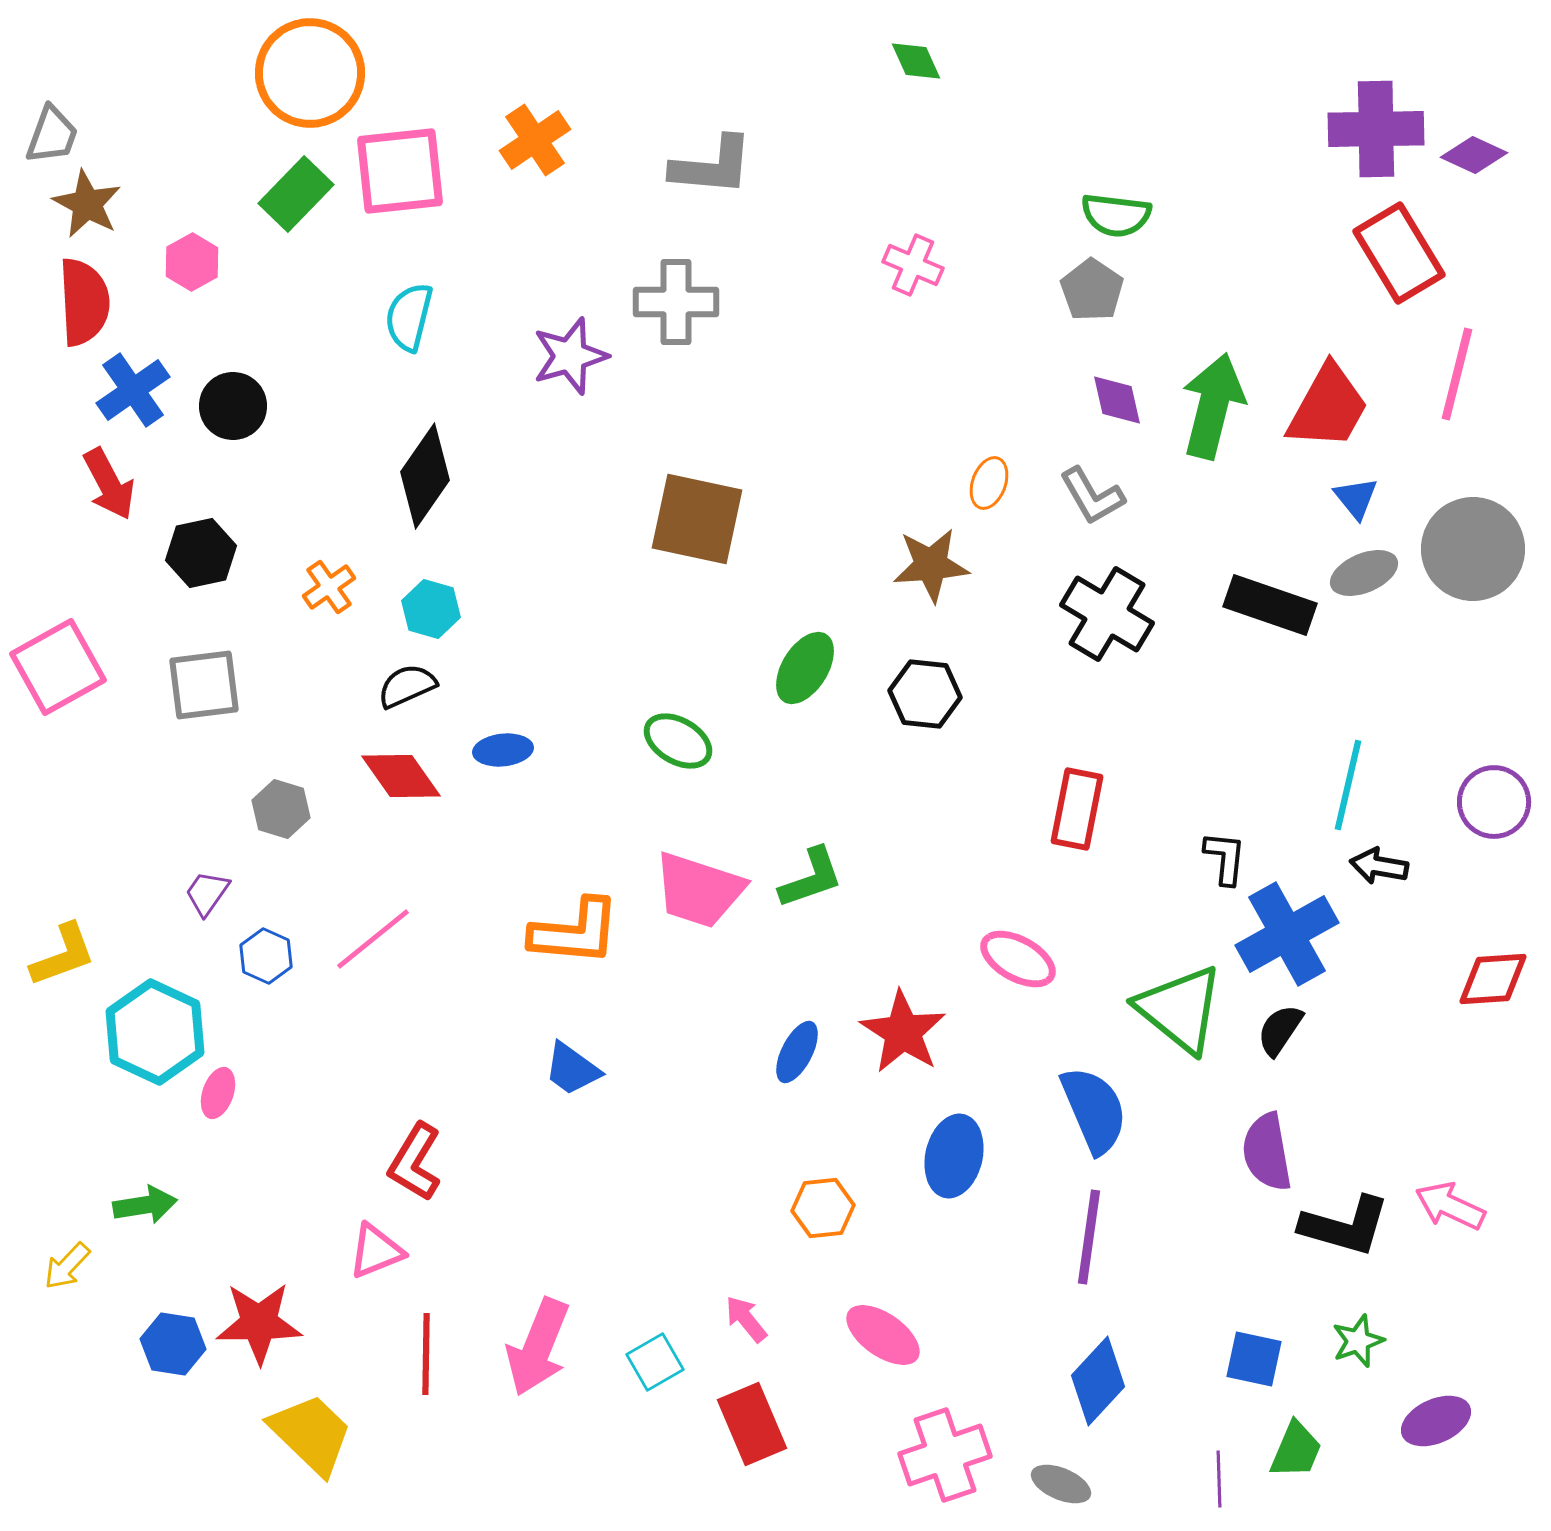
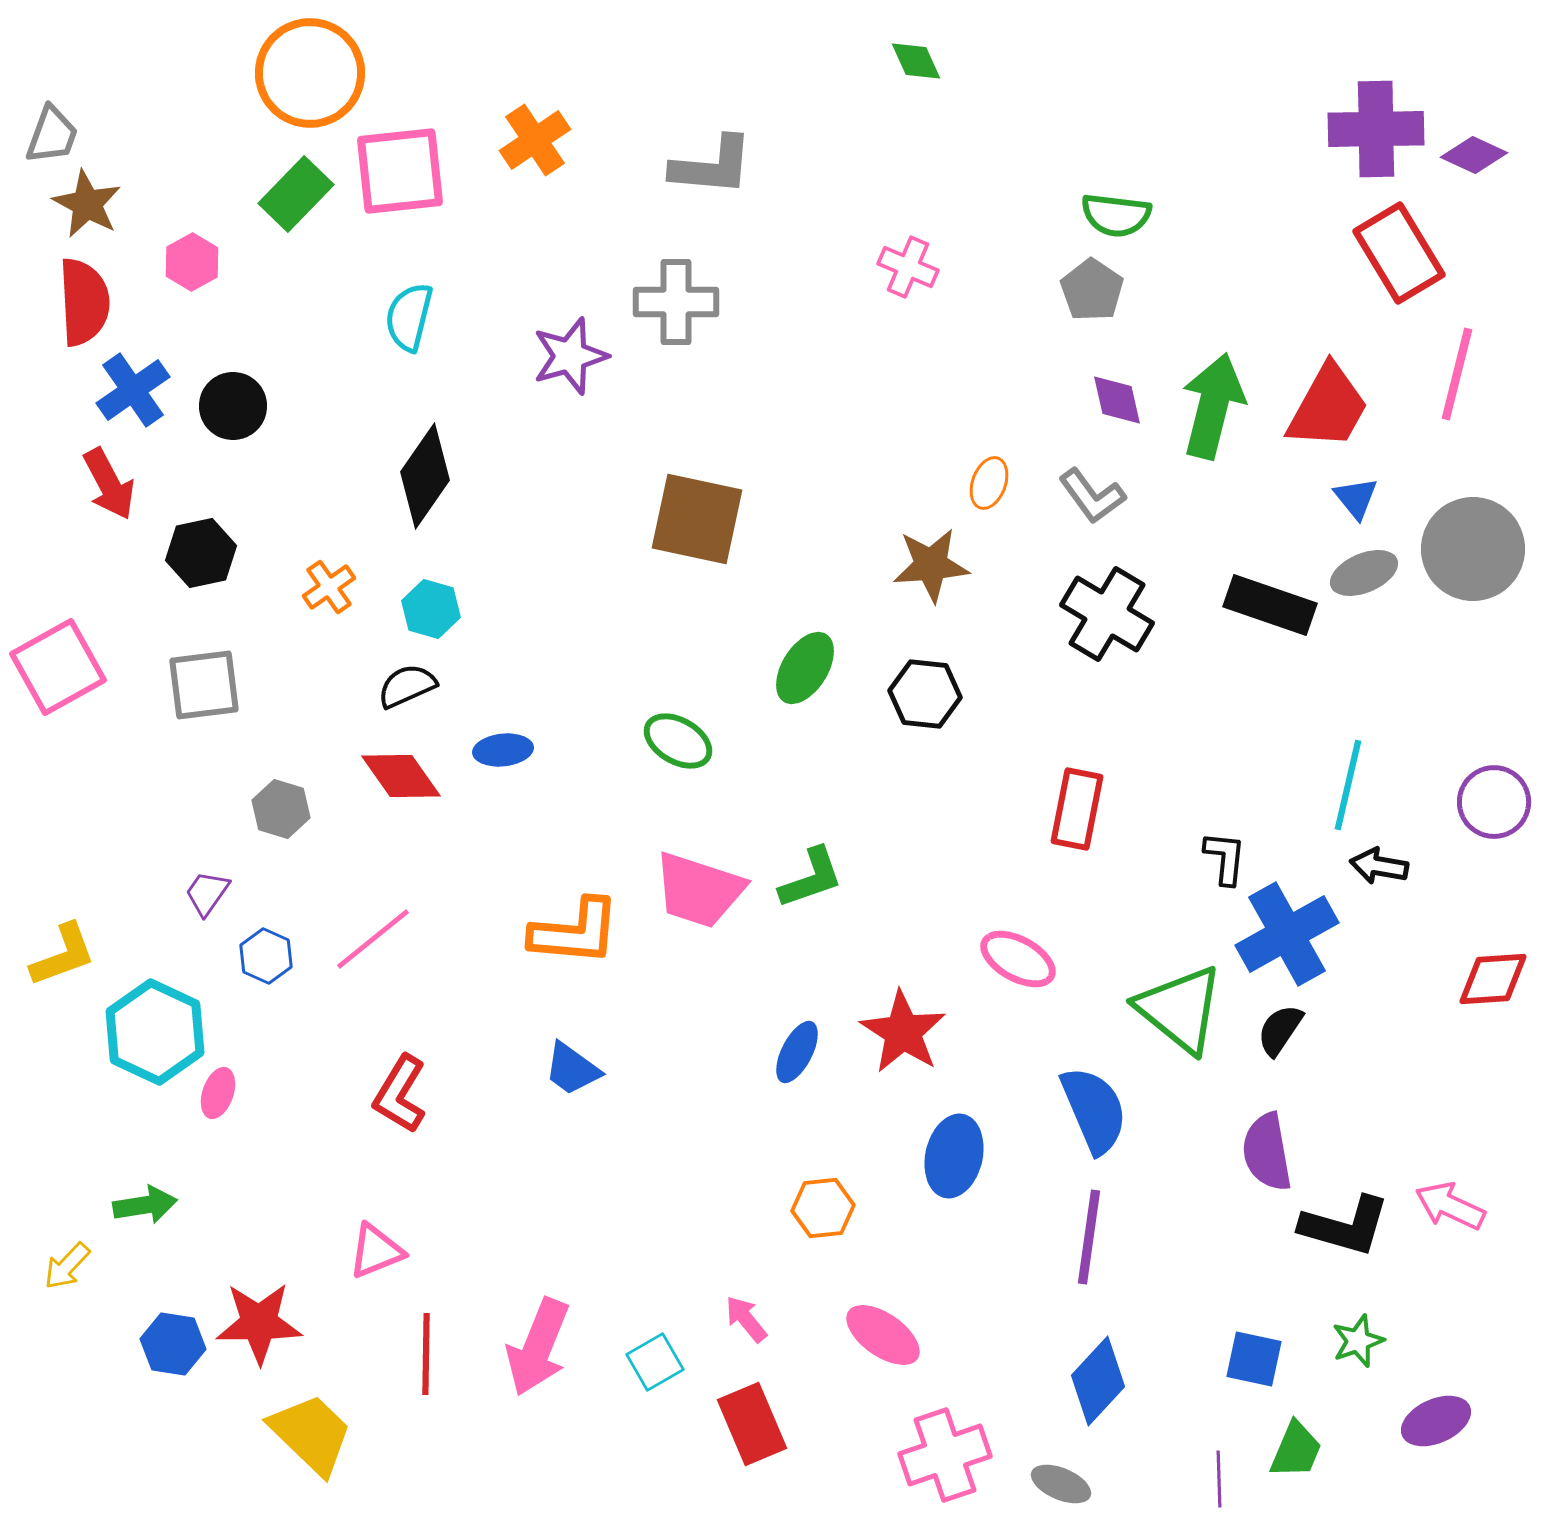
pink cross at (913, 265): moved 5 px left, 2 px down
gray L-shape at (1092, 496): rotated 6 degrees counterclockwise
red L-shape at (415, 1162): moved 15 px left, 68 px up
